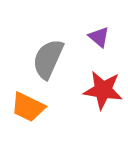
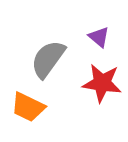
gray semicircle: rotated 12 degrees clockwise
red star: moved 1 px left, 7 px up
